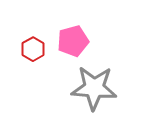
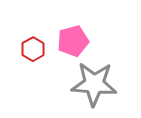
gray star: moved 4 px up
